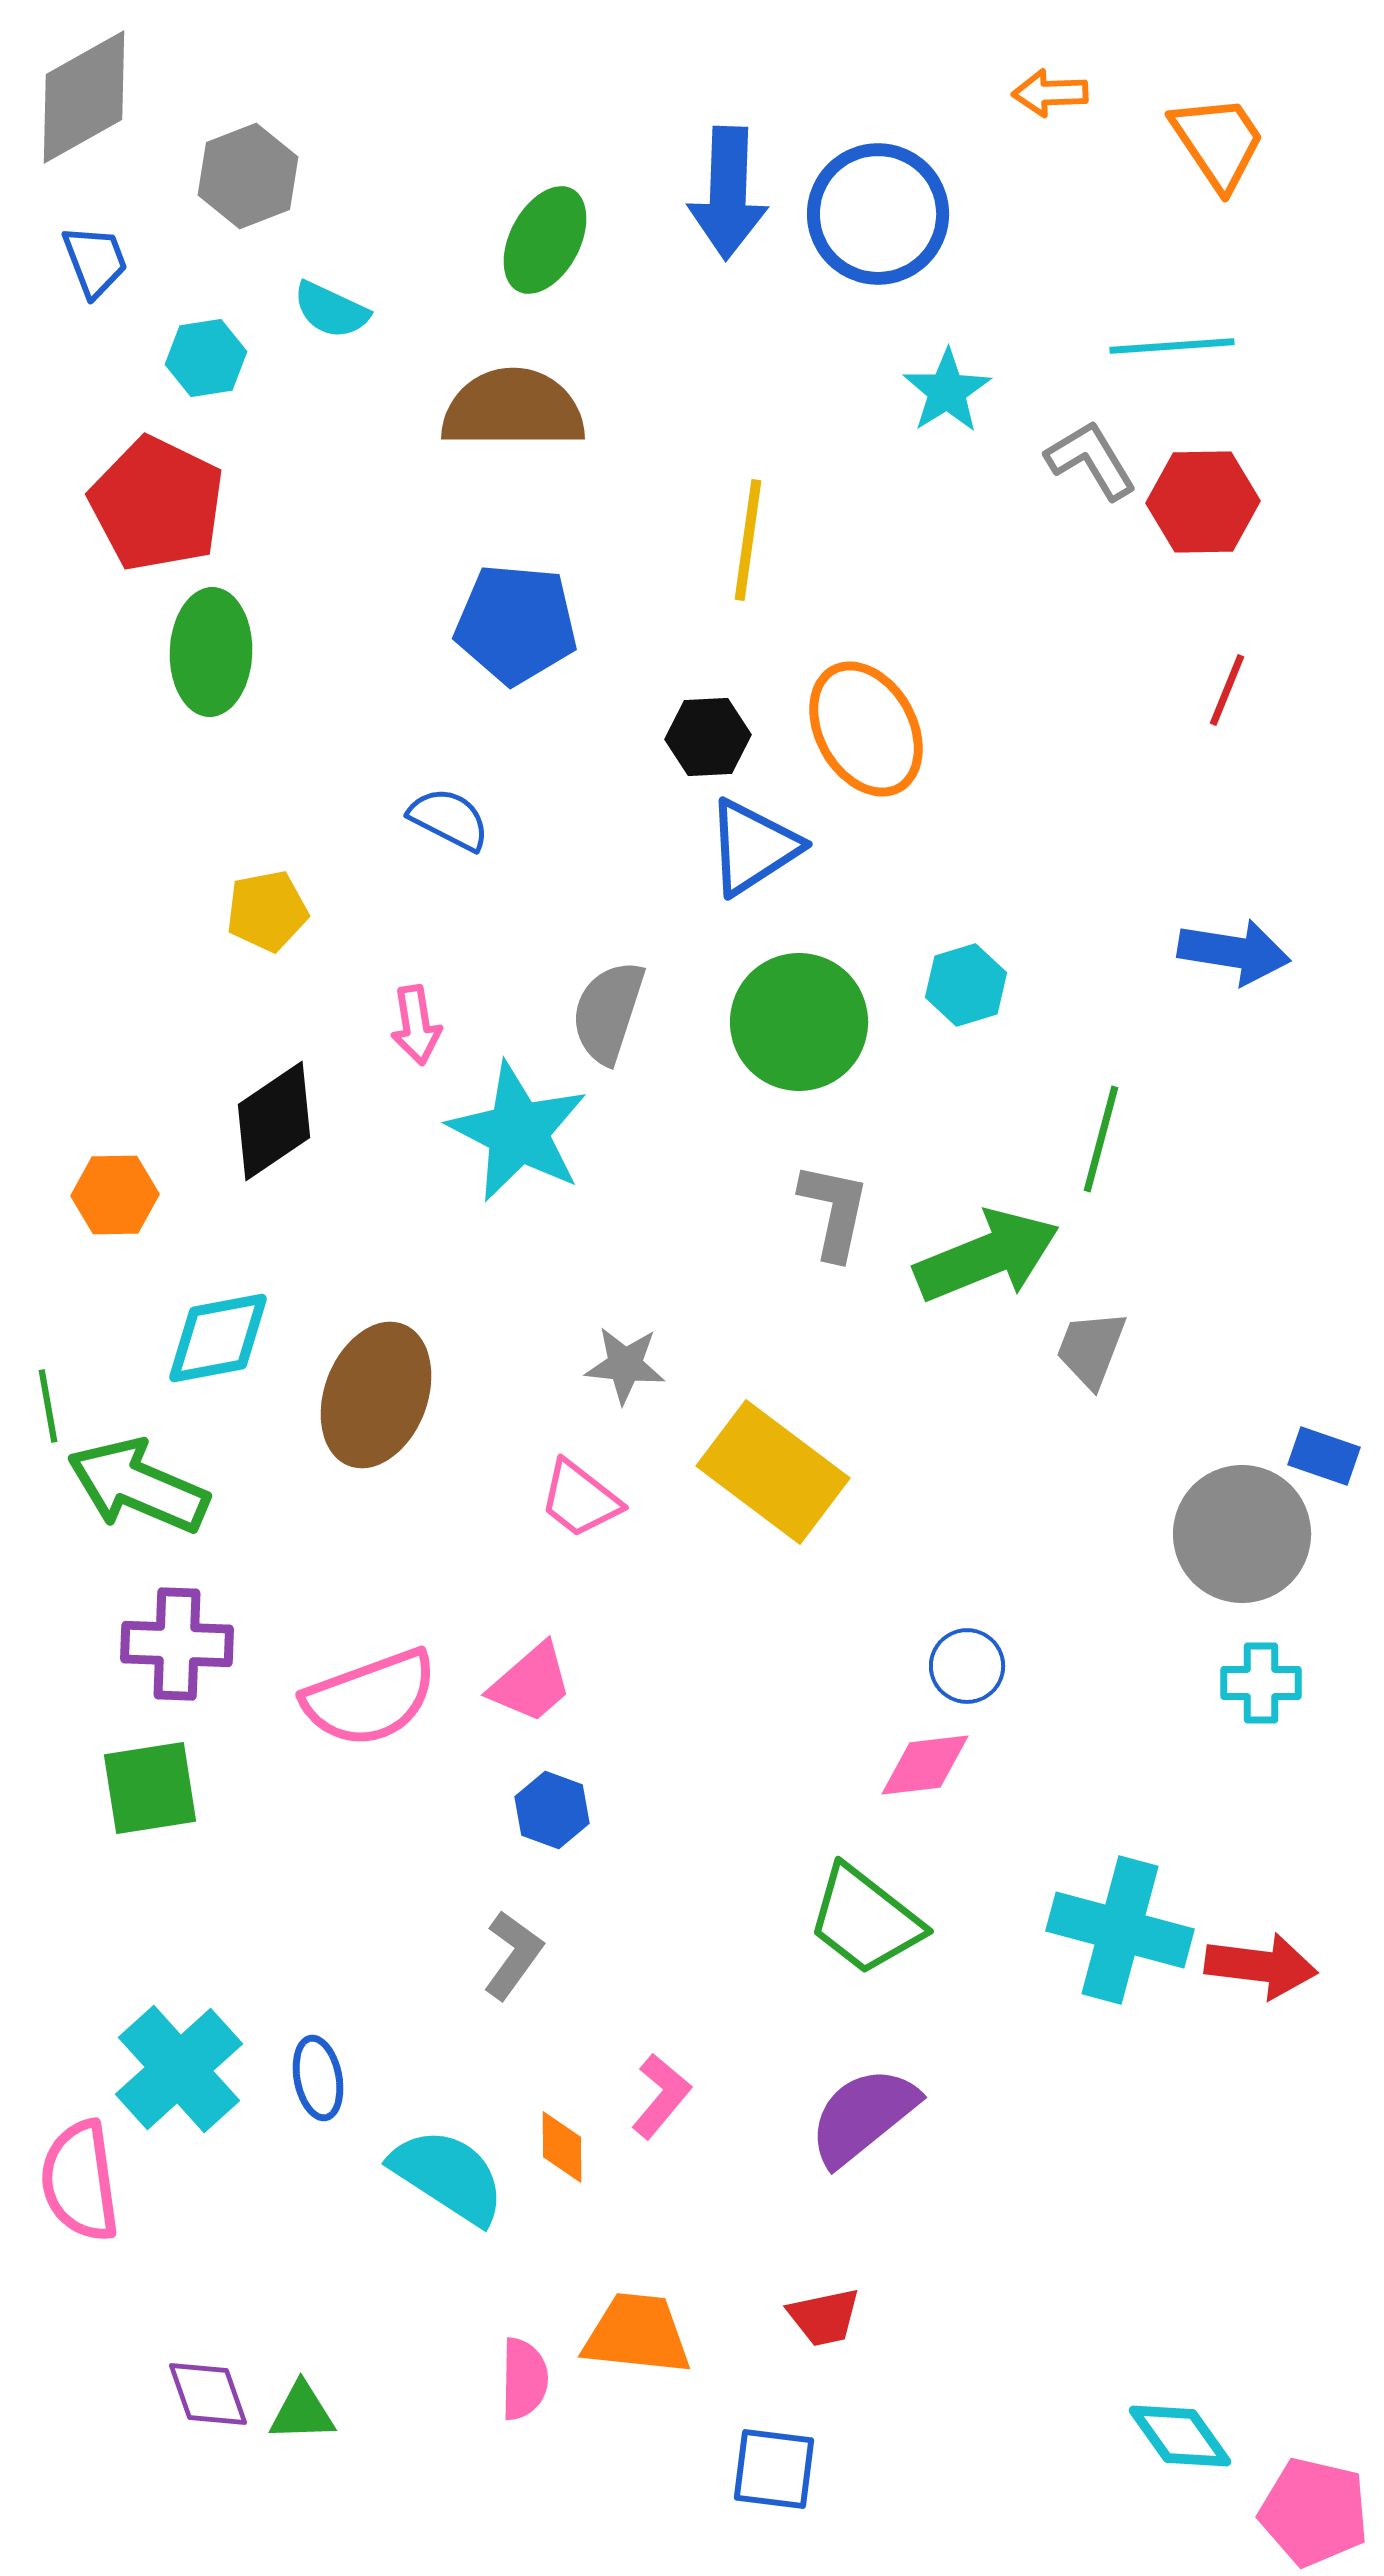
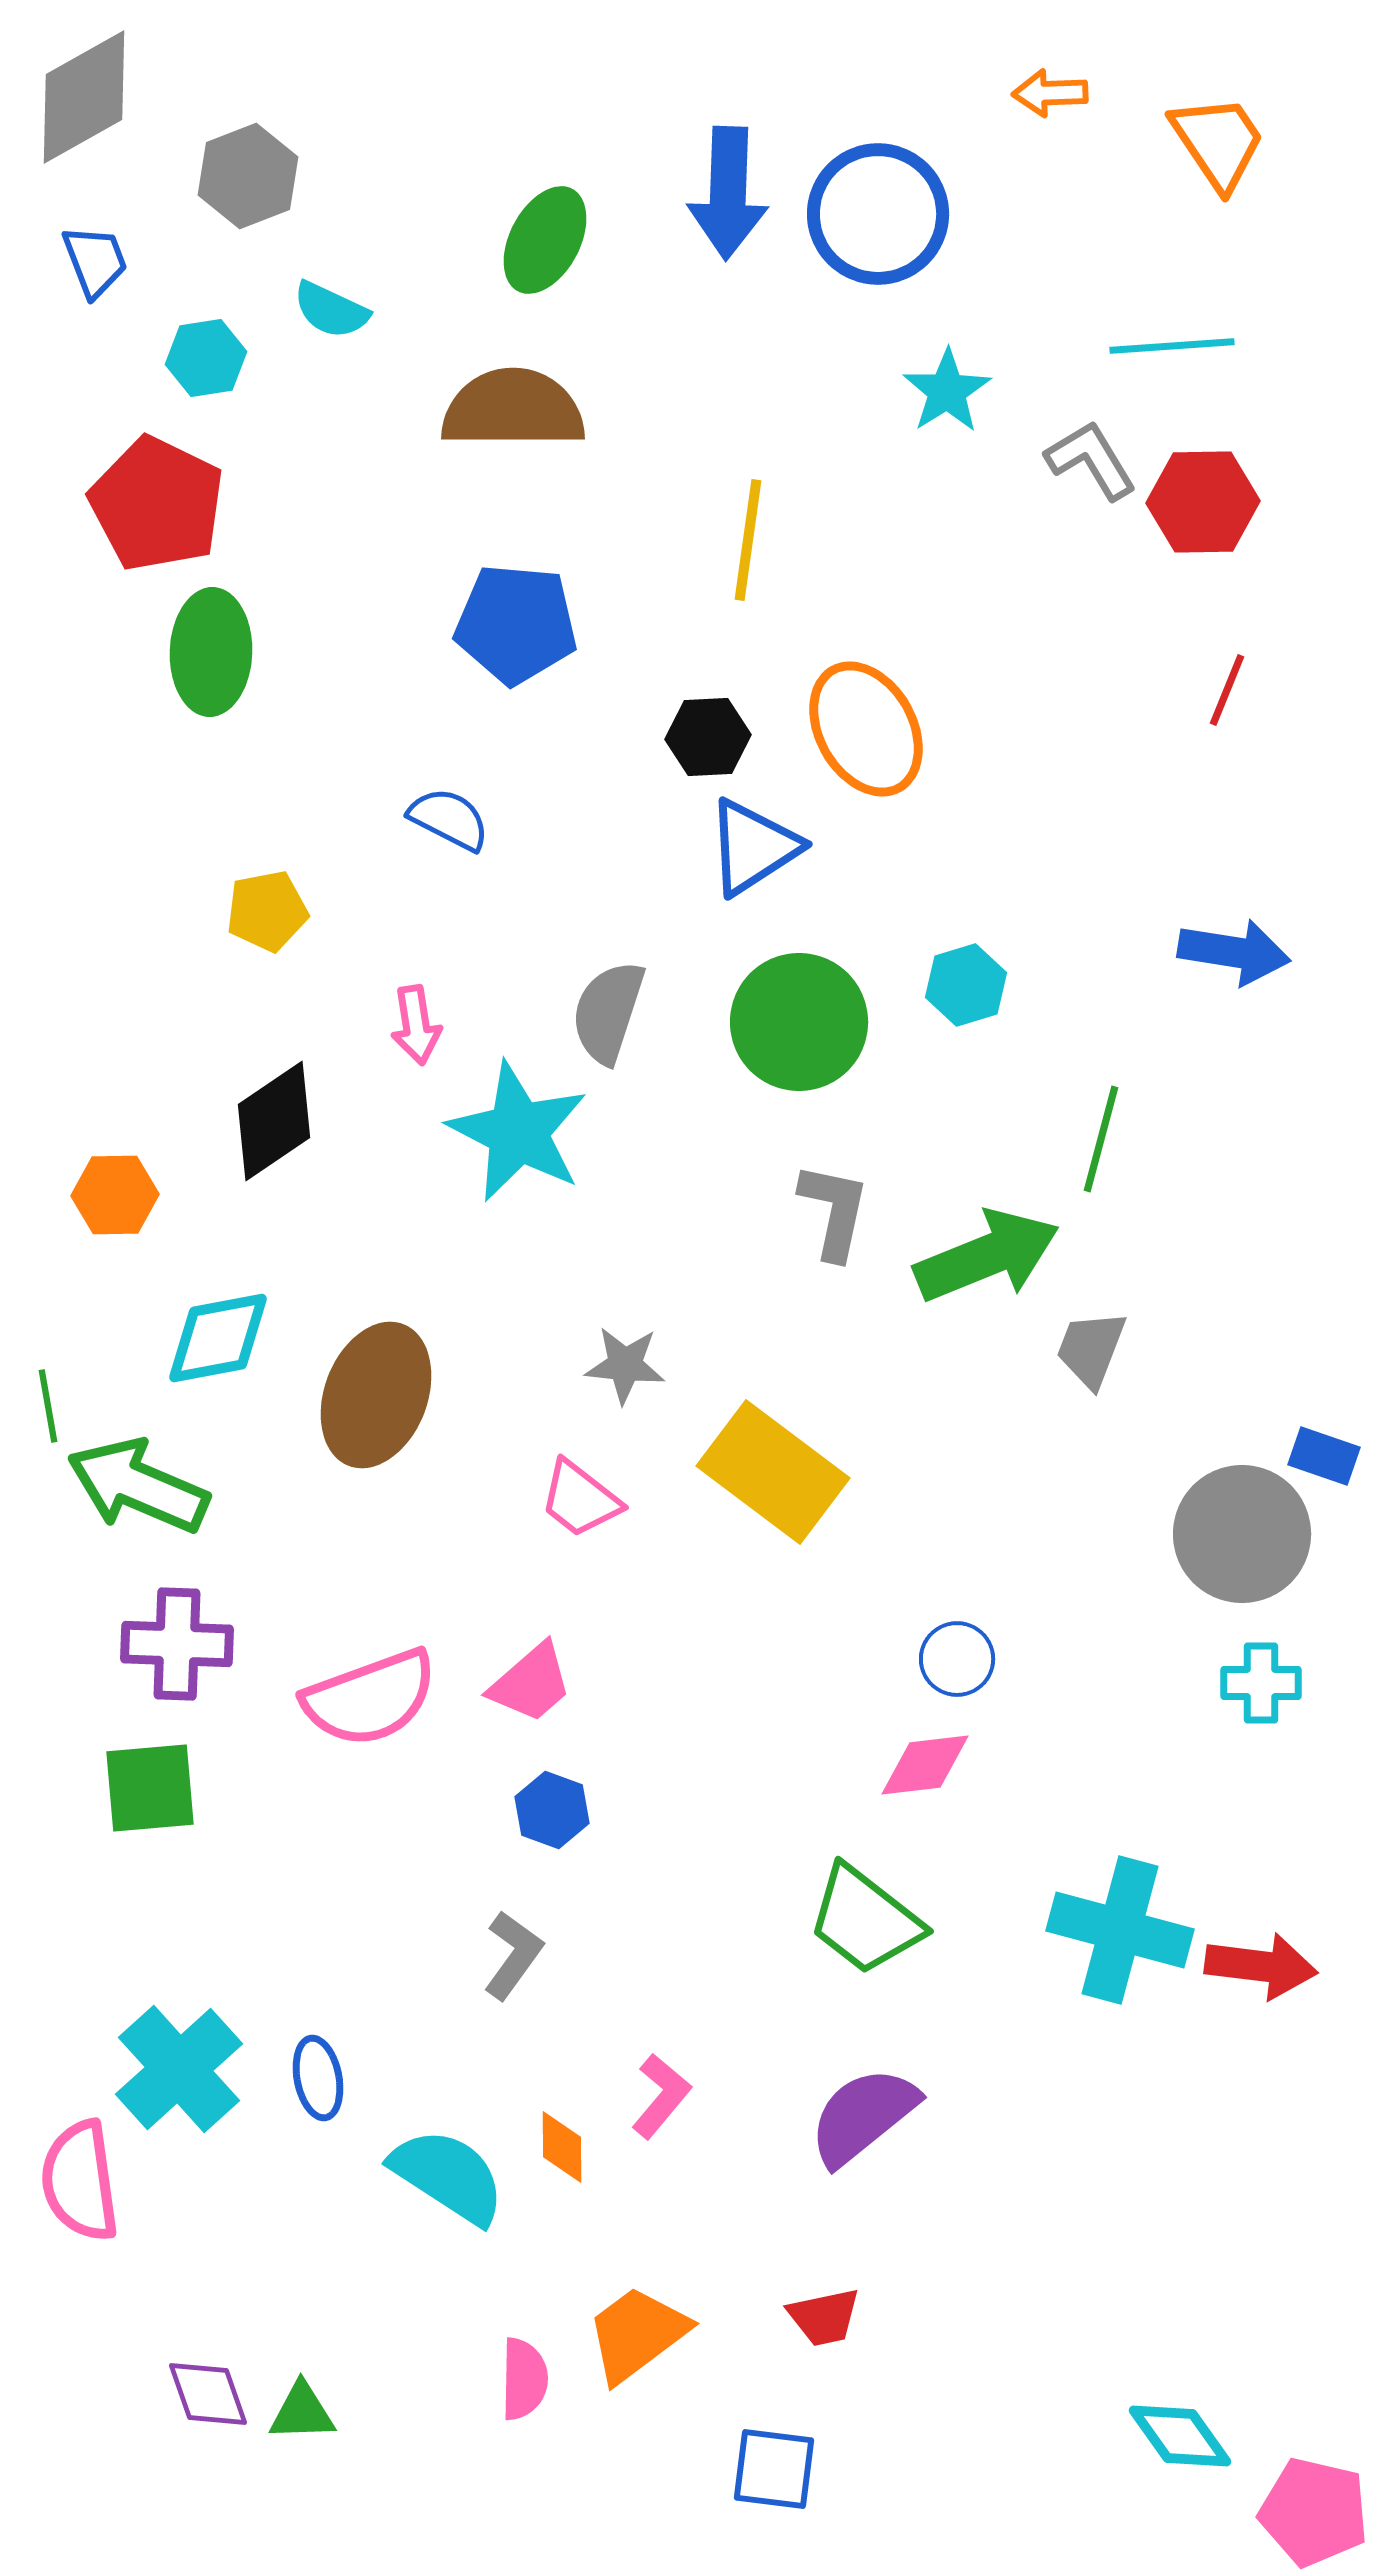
blue circle at (967, 1666): moved 10 px left, 7 px up
green square at (150, 1788): rotated 4 degrees clockwise
orange trapezoid at (637, 2334): rotated 43 degrees counterclockwise
